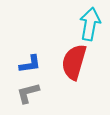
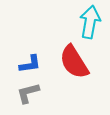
cyan arrow: moved 2 px up
red semicircle: rotated 48 degrees counterclockwise
